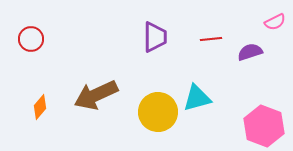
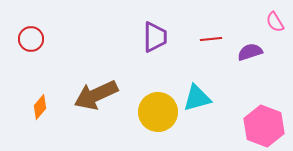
pink semicircle: rotated 85 degrees clockwise
